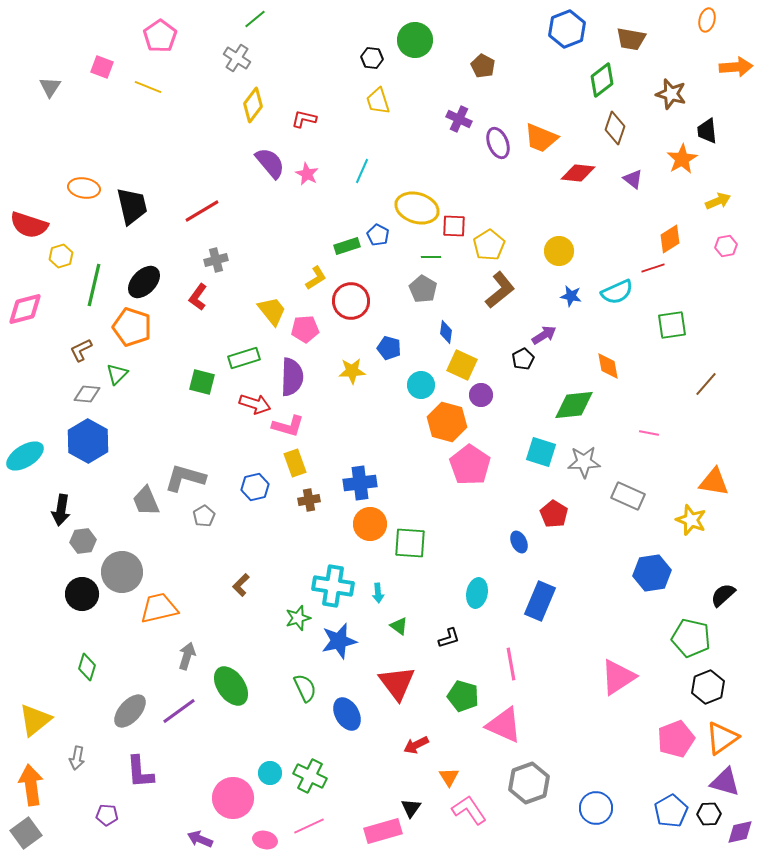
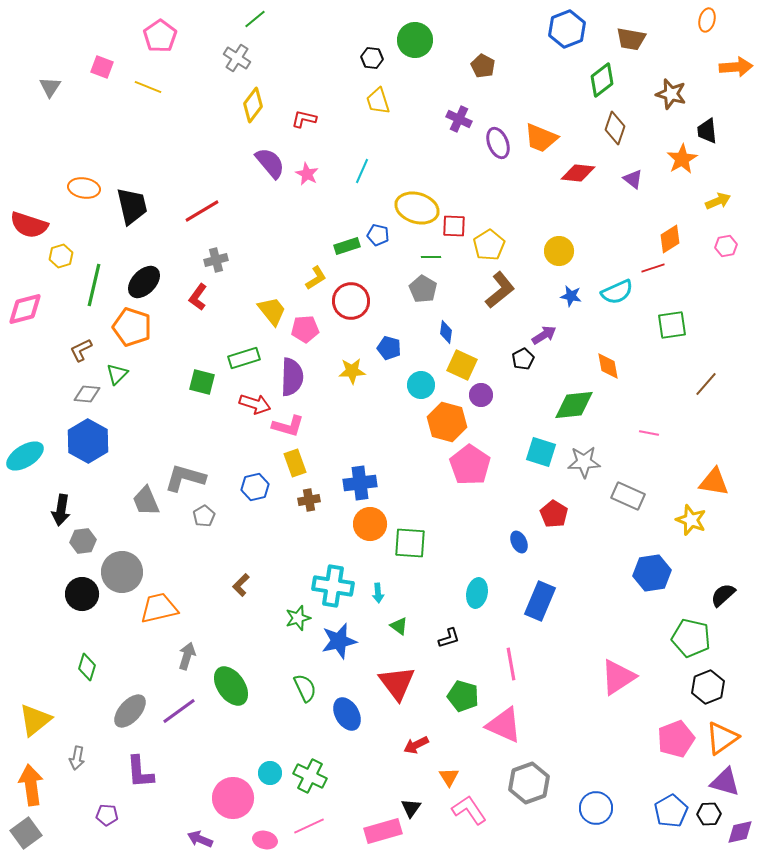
blue pentagon at (378, 235): rotated 15 degrees counterclockwise
